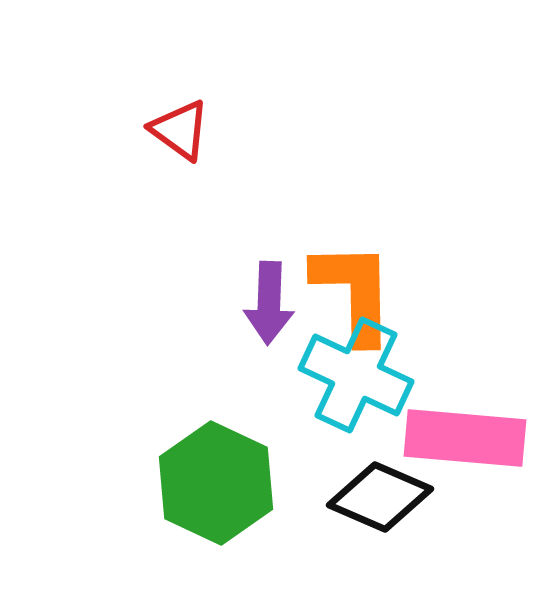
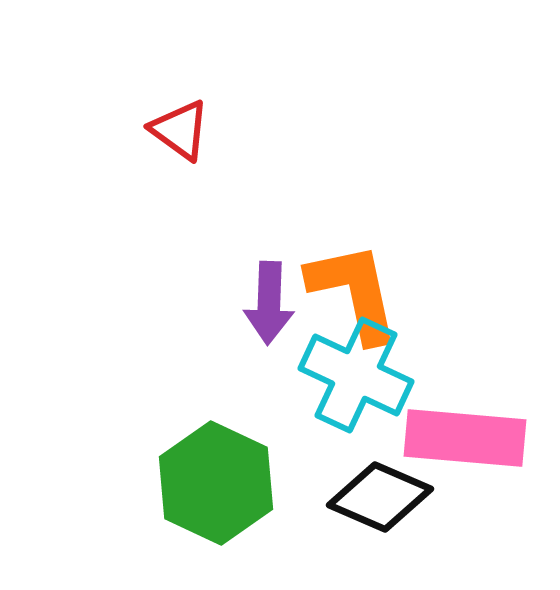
orange L-shape: rotated 11 degrees counterclockwise
